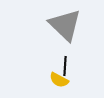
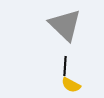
yellow semicircle: moved 12 px right, 5 px down
